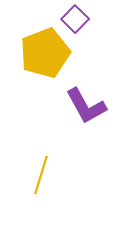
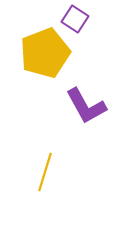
purple square: rotated 12 degrees counterclockwise
yellow line: moved 4 px right, 3 px up
